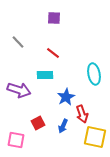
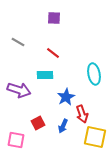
gray line: rotated 16 degrees counterclockwise
